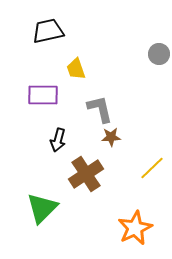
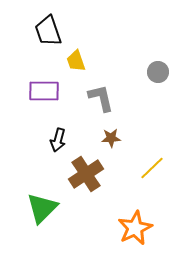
black trapezoid: rotated 96 degrees counterclockwise
gray circle: moved 1 px left, 18 px down
yellow trapezoid: moved 8 px up
purple rectangle: moved 1 px right, 4 px up
gray L-shape: moved 1 px right, 11 px up
brown star: moved 1 px down
